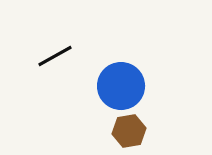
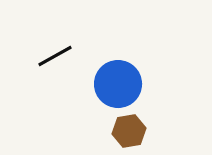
blue circle: moved 3 px left, 2 px up
